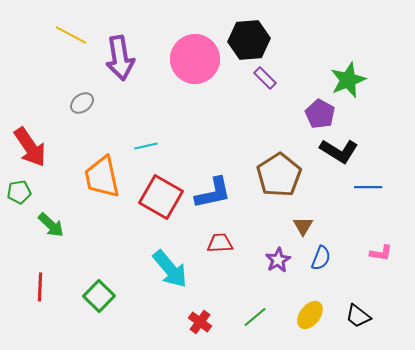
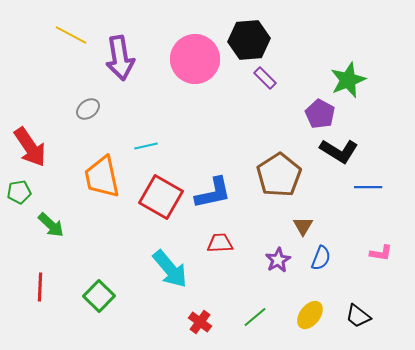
gray ellipse: moved 6 px right, 6 px down
